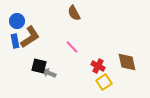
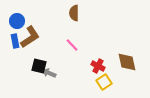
brown semicircle: rotated 28 degrees clockwise
pink line: moved 2 px up
